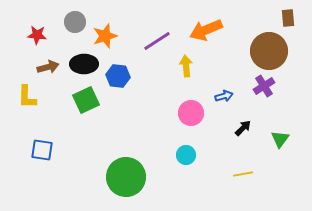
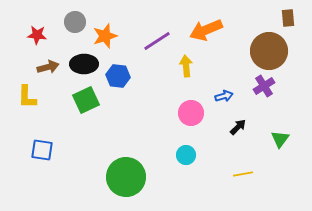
black arrow: moved 5 px left, 1 px up
